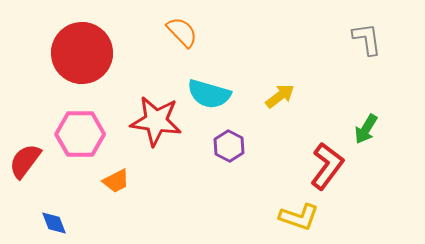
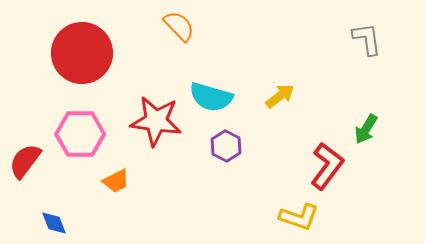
orange semicircle: moved 3 px left, 6 px up
cyan semicircle: moved 2 px right, 3 px down
purple hexagon: moved 3 px left
